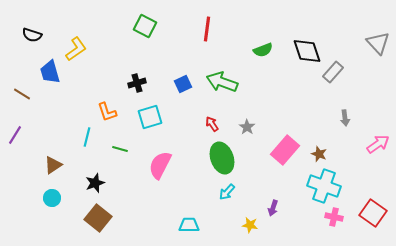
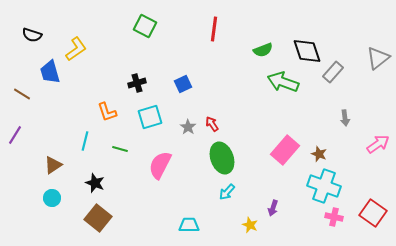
red line: moved 7 px right
gray triangle: moved 15 px down; rotated 35 degrees clockwise
green arrow: moved 61 px right
gray star: moved 59 px left
cyan line: moved 2 px left, 4 px down
black star: rotated 30 degrees counterclockwise
yellow star: rotated 14 degrees clockwise
